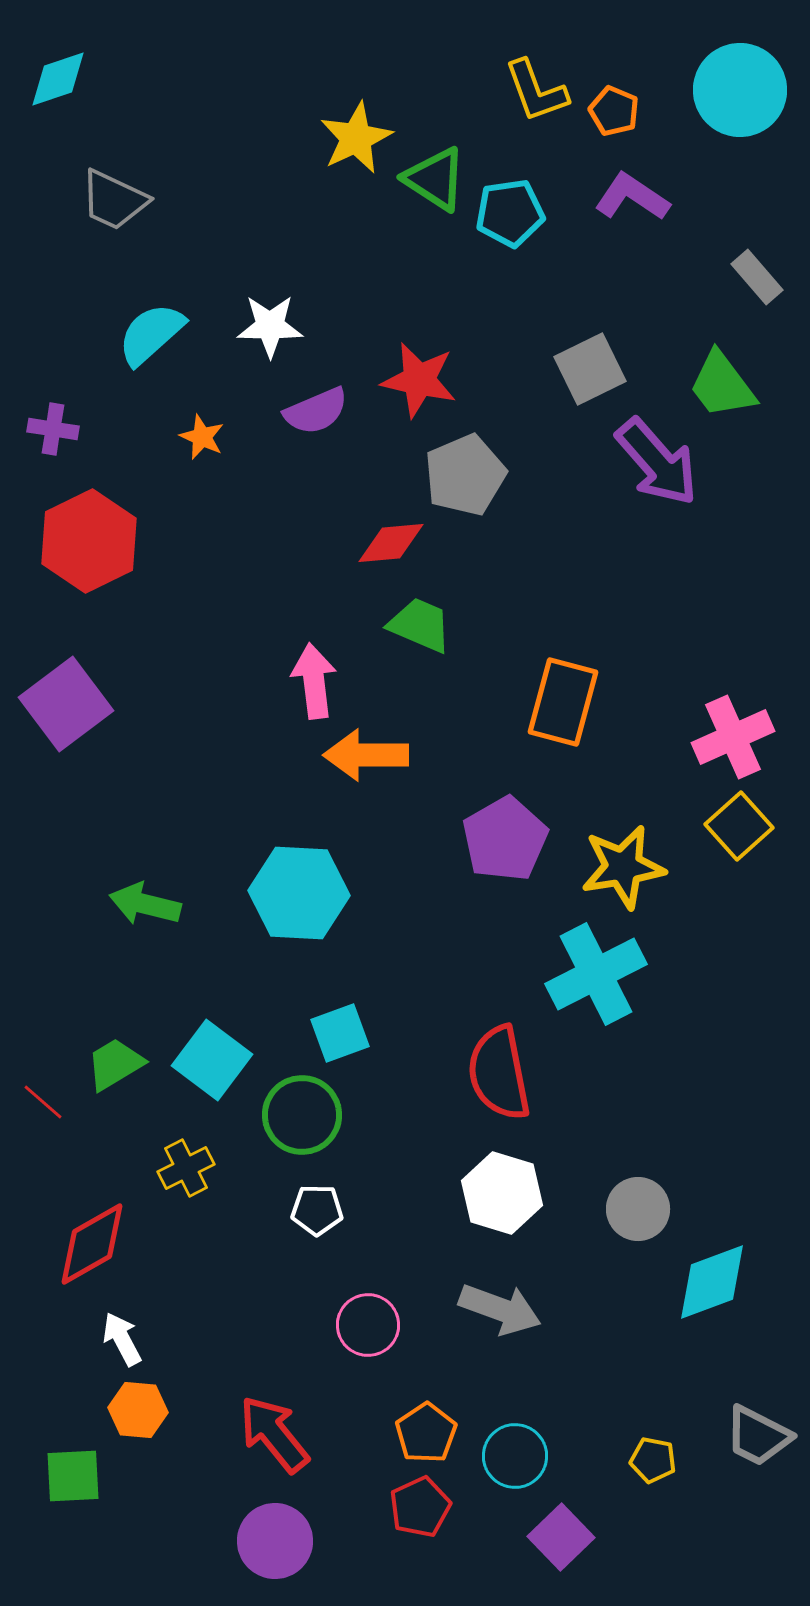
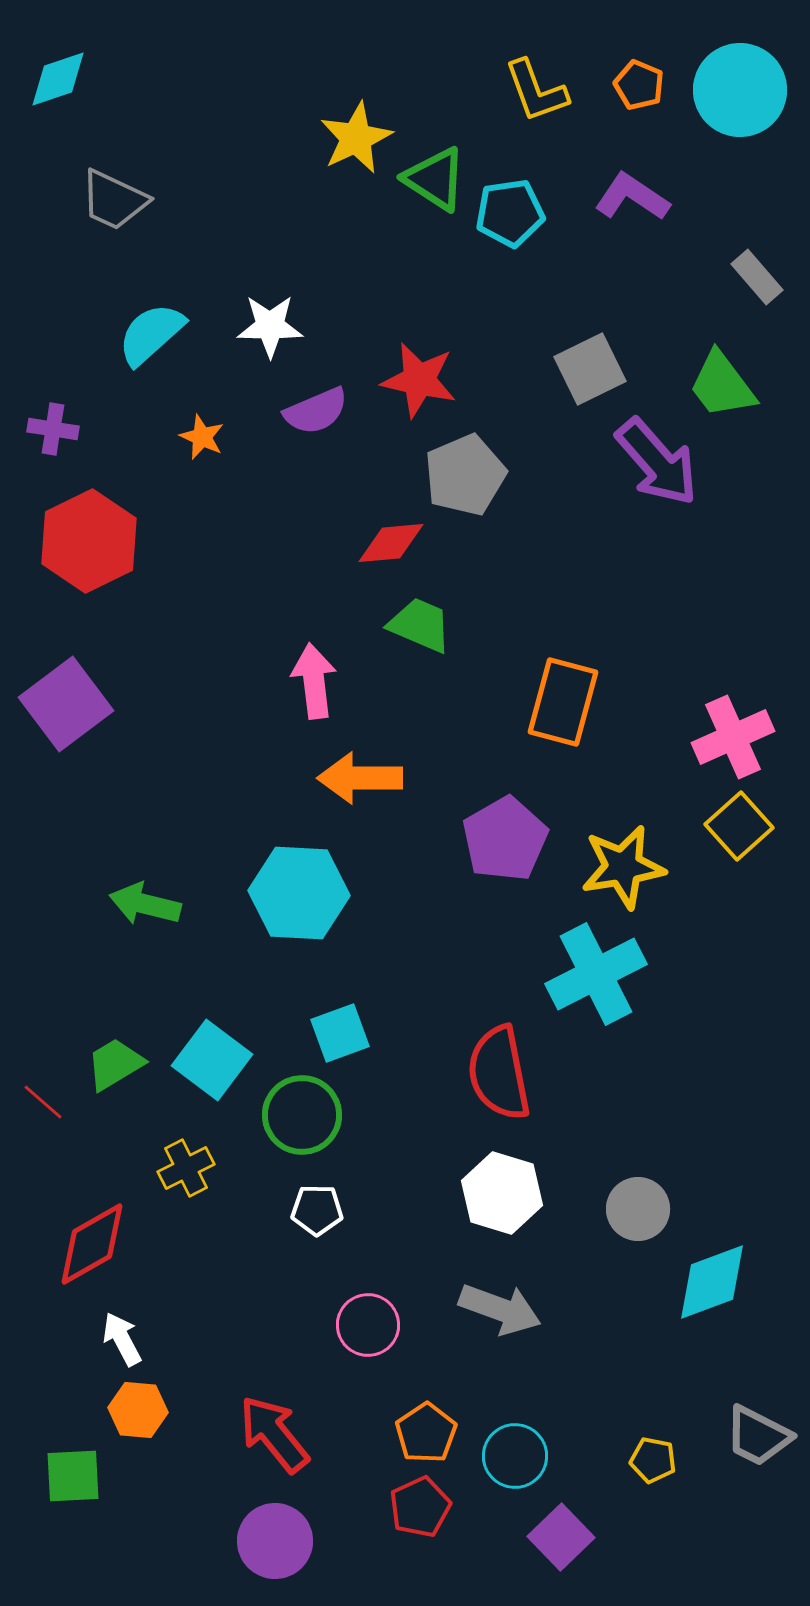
orange pentagon at (614, 111): moved 25 px right, 26 px up
orange arrow at (366, 755): moved 6 px left, 23 px down
